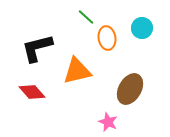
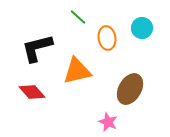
green line: moved 8 px left
